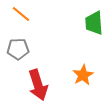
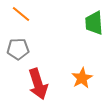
orange star: moved 1 px left, 3 px down
red arrow: moved 1 px up
